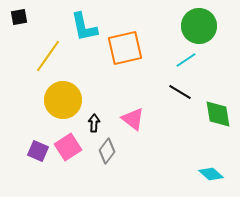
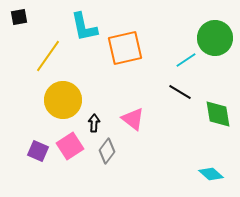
green circle: moved 16 px right, 12 px down
pink square: moved 2 px right, 1 px up
